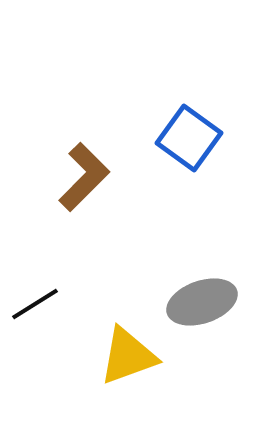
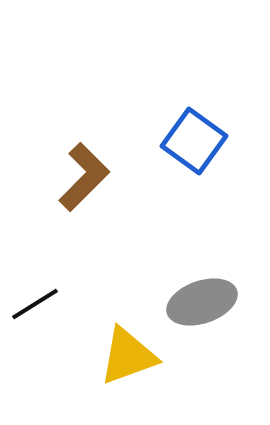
blue square: moved 5 px right, 3 px down
